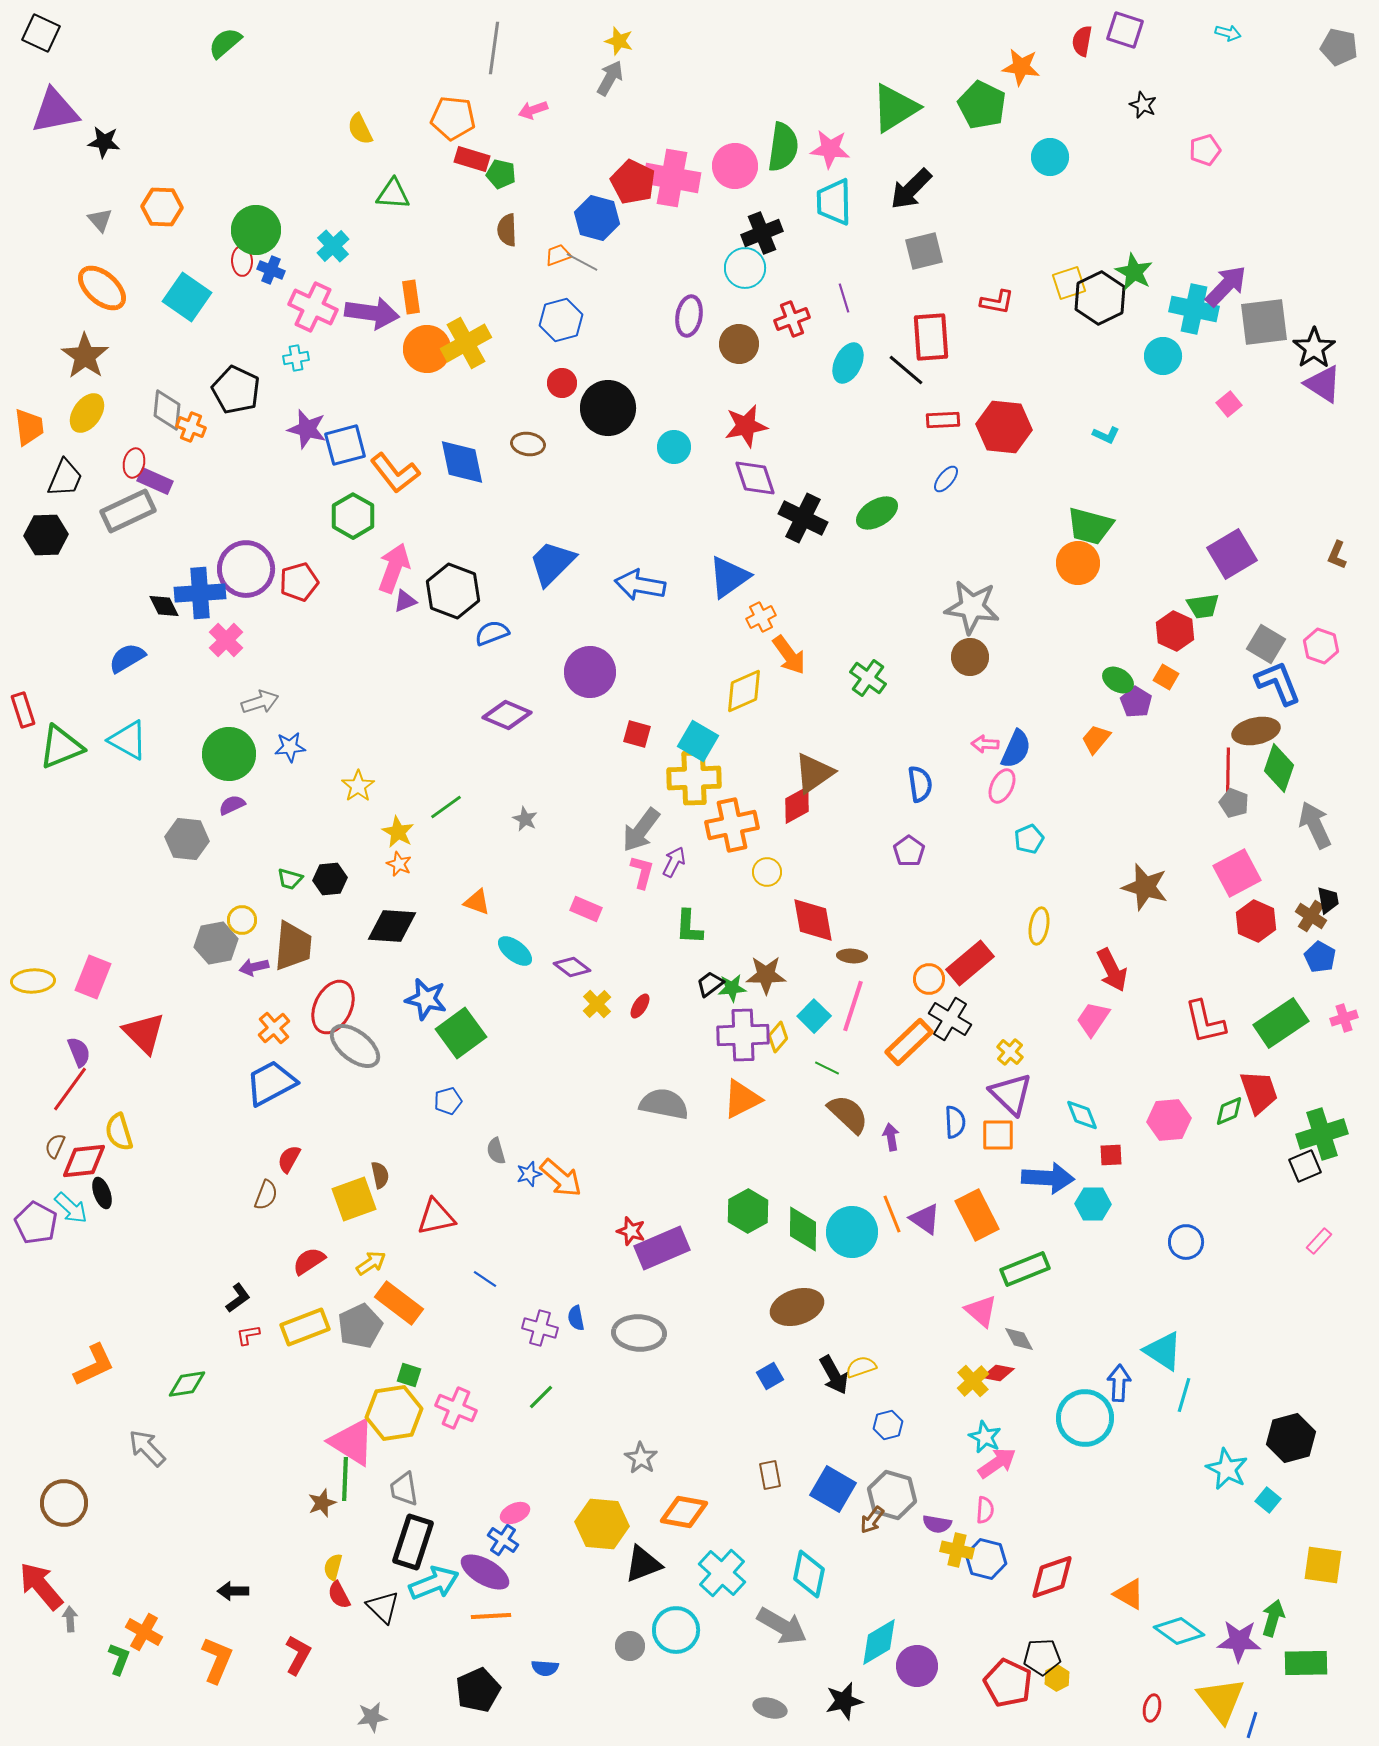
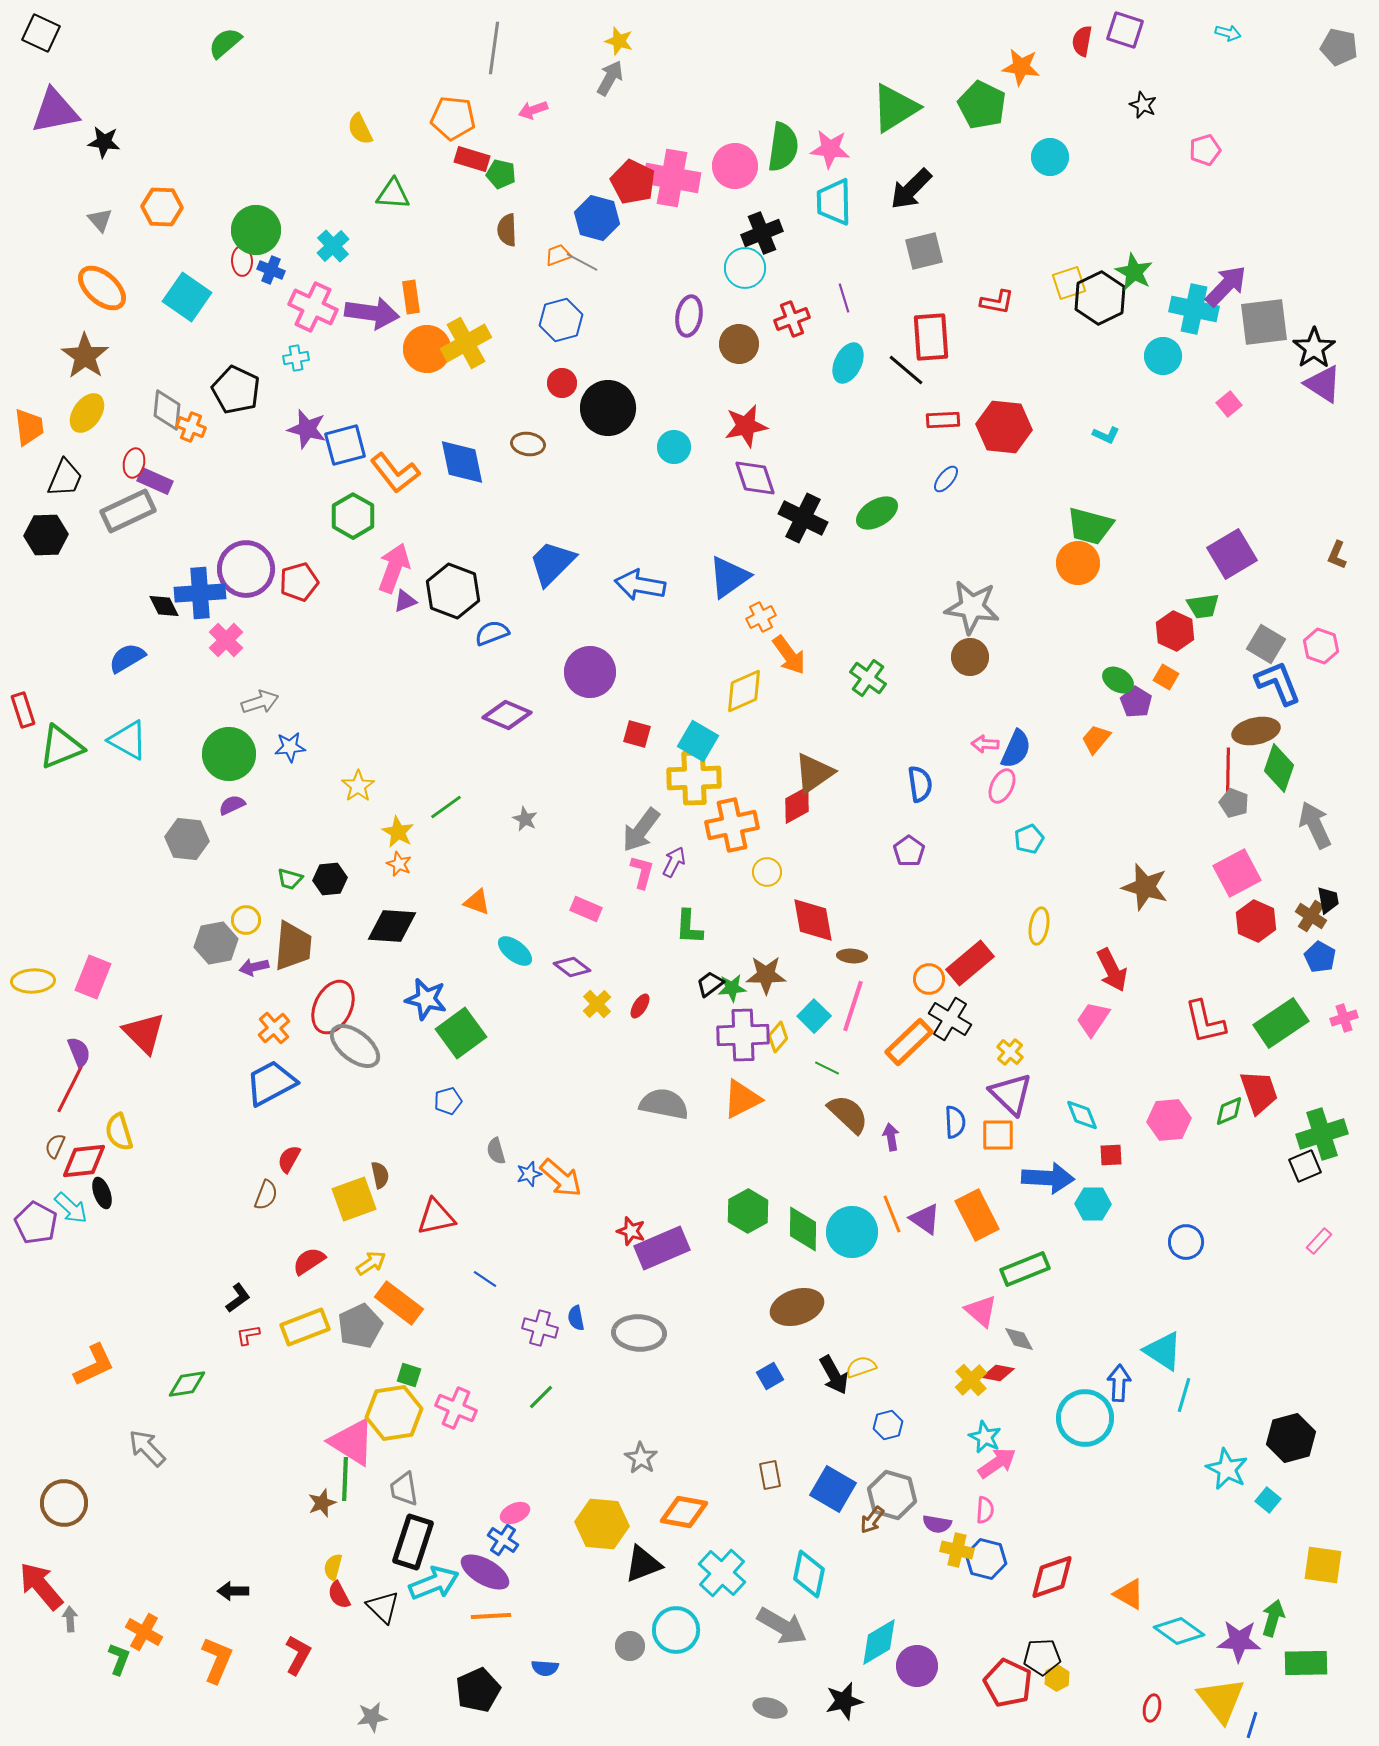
yellow circle at (242, 920): moved 4 px right
red line at (70, 1089): rotated 9 degrees counterclockwise
yellow cross at (973, 1381): moved 2 px left, 1 px up
